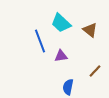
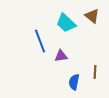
cyan trapezoid: moved 5 px right
brown triangle: moved 2 px right, 14 px up
brown line: moved 1 px down; rotated 40 degrees counterclockwise
blue semicircle: moved 6 px right, 5 px up
